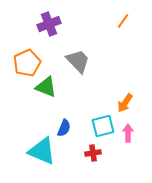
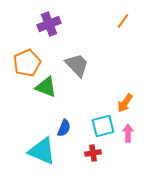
gray trapezoid: moved 1 px left, 4 px down
